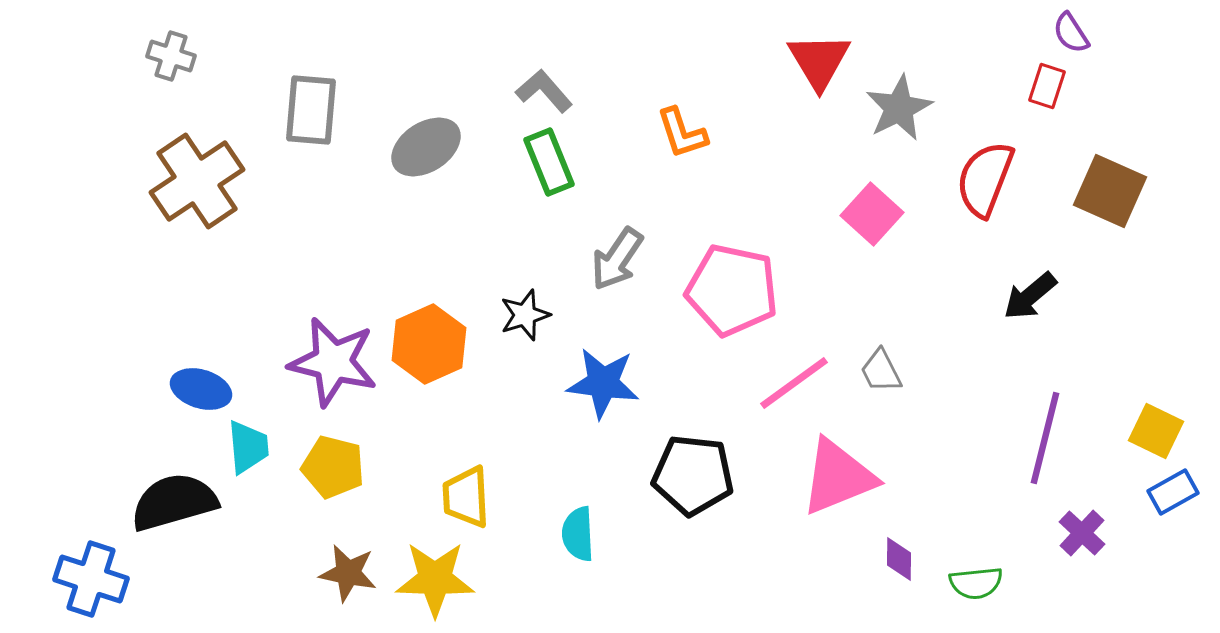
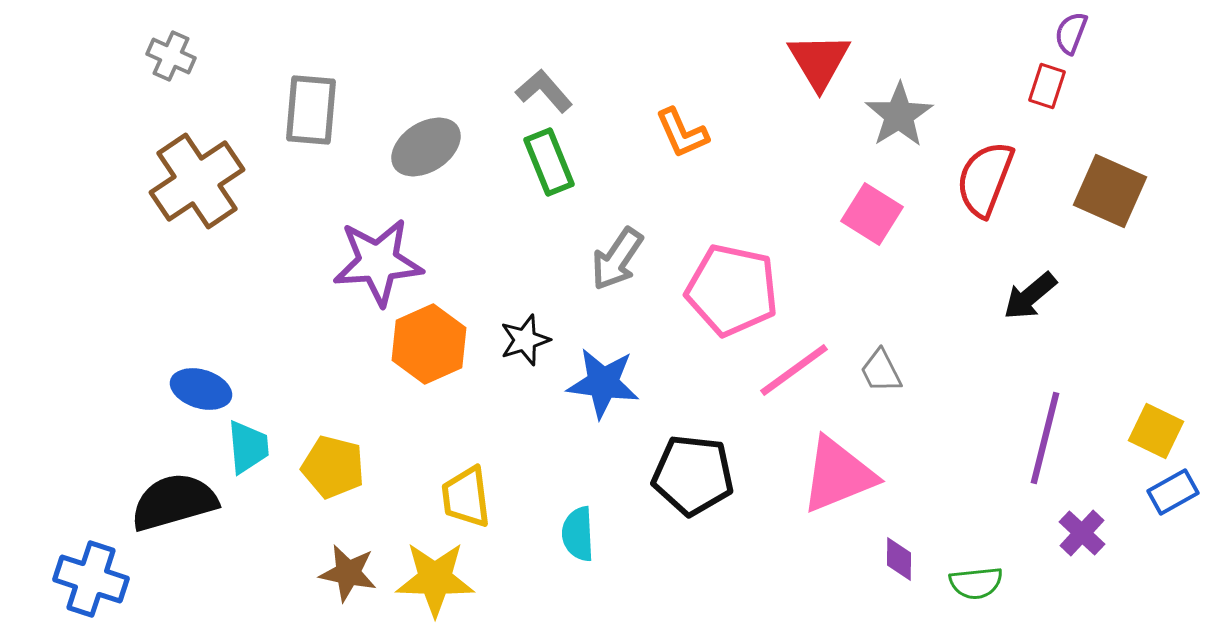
purple semicircle: rotated 54 degrees clockwise
gray cross: rotated 6 degrees clockwise
gray star: moved 7 px down; rotated 6 degrees counterclockwise
orange L-shape: rotated 6 degrees counterclockwise
pink square: rotated 10 degrees counterclockwise
black star: moved 25 px down
purple star: moved 45 px right, 100 px up; rotated 18 degrees counterclockwise
pink line: moved 13 px up
pink triangle: moved 2 px up
yellow trapezoid: rotated 4 degrees counterclockwise
